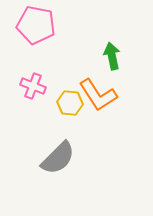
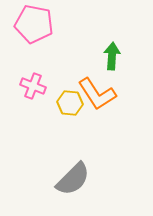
pink pentagon: moved 2 px left, 1 px up
green arrow: rotated 16 degrees clockwise
orange L-shape: moved 1 px left, 1 px up
gray semicircle: moved 15 px right, 21 px down
